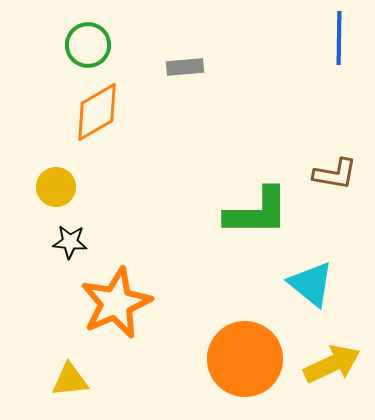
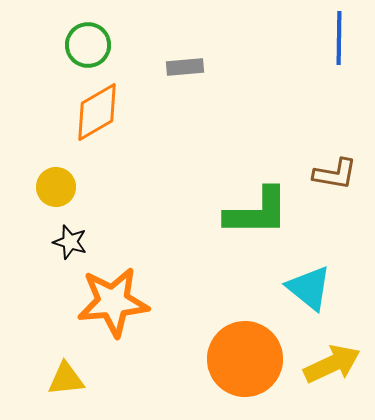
black star: rotated 12 degrees clockwise
cyan triangle: moved 2 px left, 4 px down
orange star: moved 3 px left, 1 px up; rotated 18 degrees clockwise
yellow triangle: moved 4 px left, 1 px up
